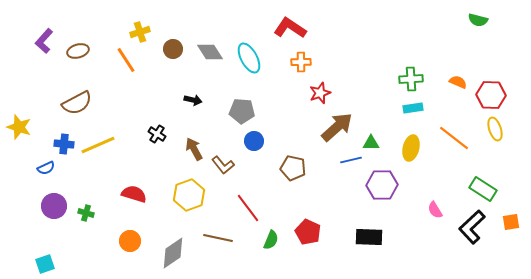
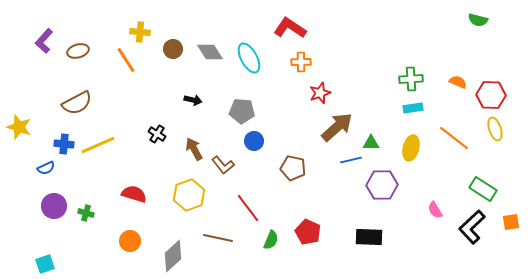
yellow cross at (140, 32): rotated 24 degrees clockwise
gray diamond at (173, 253): moved 3 px down; rotated 8 degrees counterclockwise
